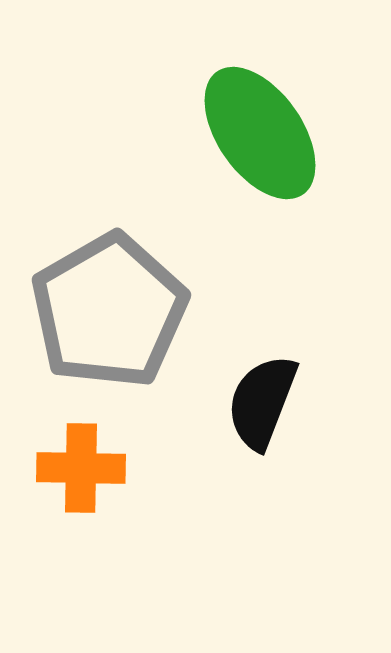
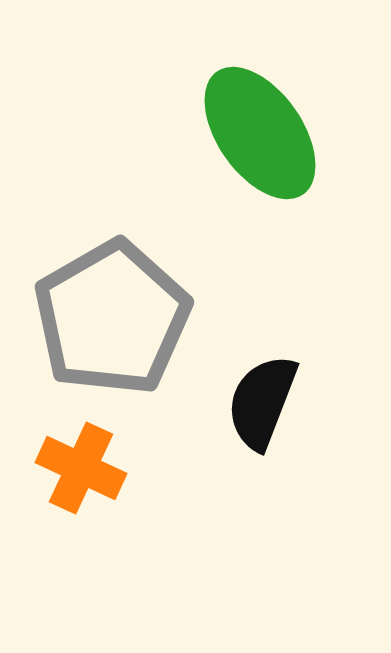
gray pentagon: moved 3 px right, 7 px down
orange cross: rotated 24 degrees clockwise
